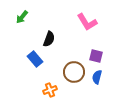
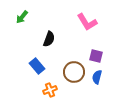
blue rectangle: moved 2 px right, 7 px down
